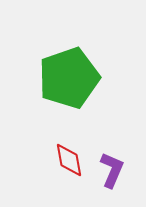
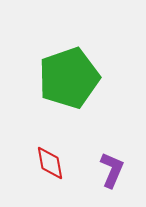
red diamond: moved 19 px left, 3 px down
